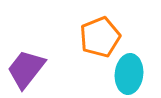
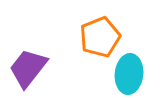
purple trapezoid: moved 2 px right, 1 px up
